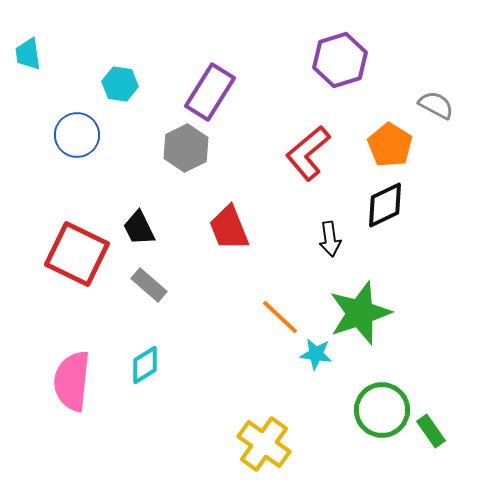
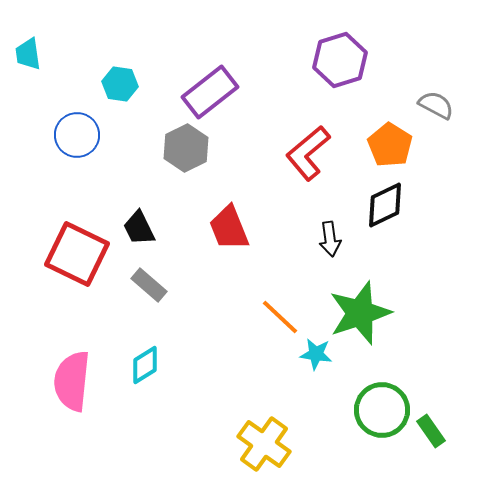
purple rectangle: rotated 20 degrees clockwise
